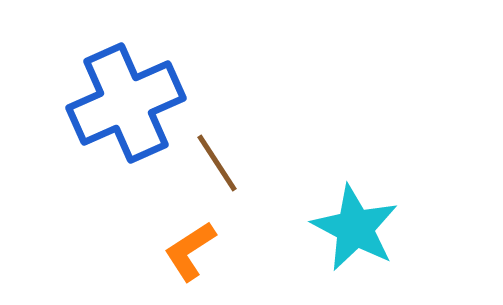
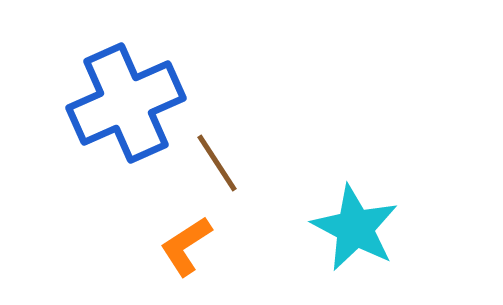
orange L-shape: moved 4 px left, 5 px up
